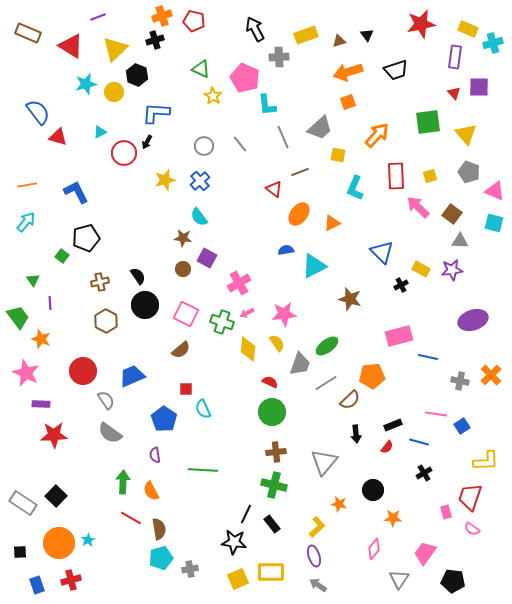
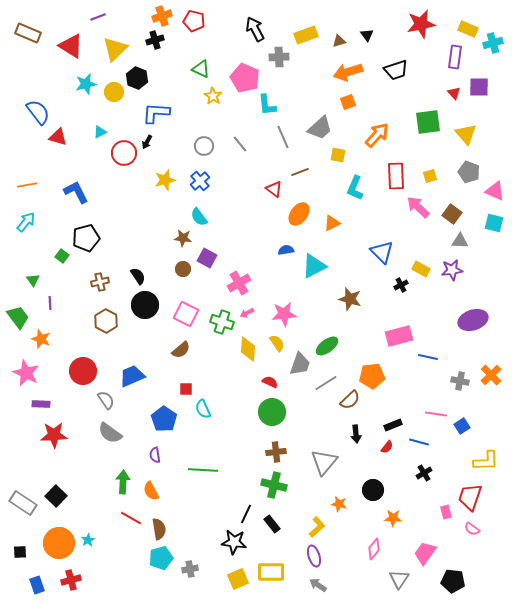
black hexagon at (137, 75): moved 3 px down
